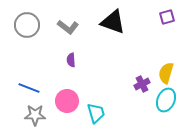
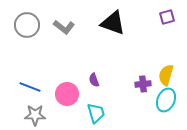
black triangle: moved 1 px down
gray L-shape: moved 4 px left
purple semicircle: moved 23 px right, 20 px down; rotated 16 degrees counterclockwise
yellow semicircle: moved 2 px down
purple cross: moved 1 px right; rotated 21 degrees clockwise
blue line: moved 1 px right, 1 px up
pink circle: moved 7 px up
